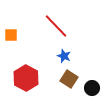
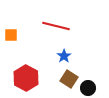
red line: rotated 32 degrees counterclockwise
blue star: rotated 16 degrees clockwise
black circle: moved 4 px left
